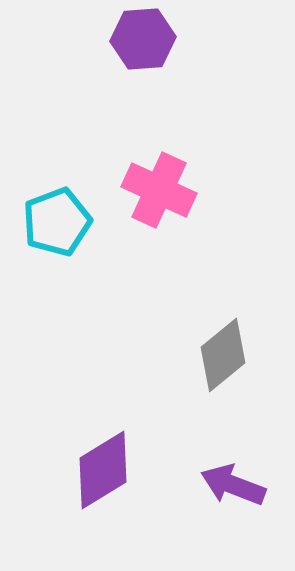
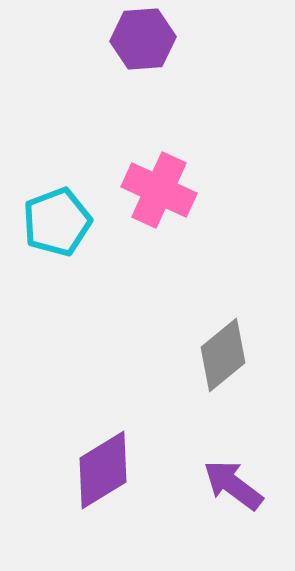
purple arrow: rotated 16 degrees clockwise
